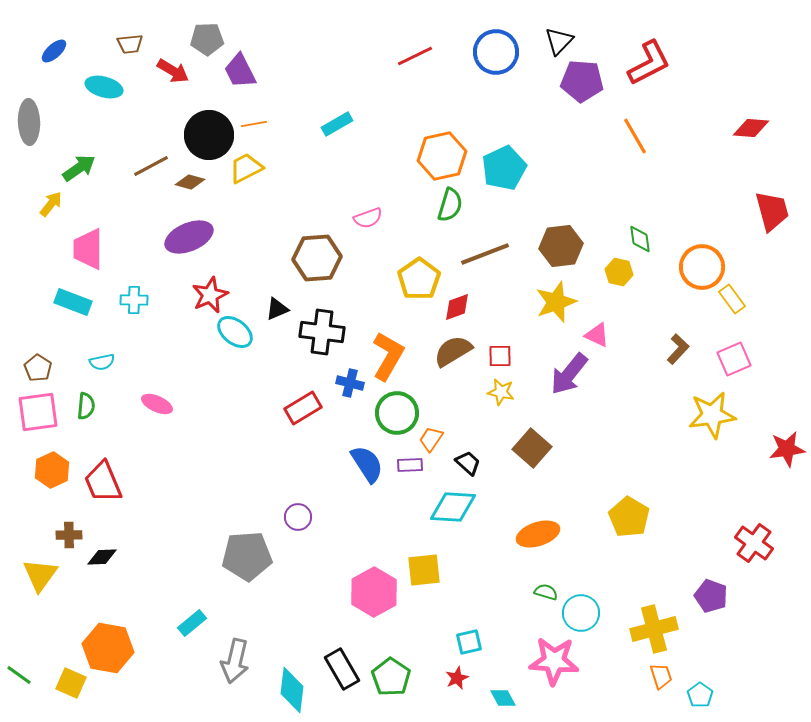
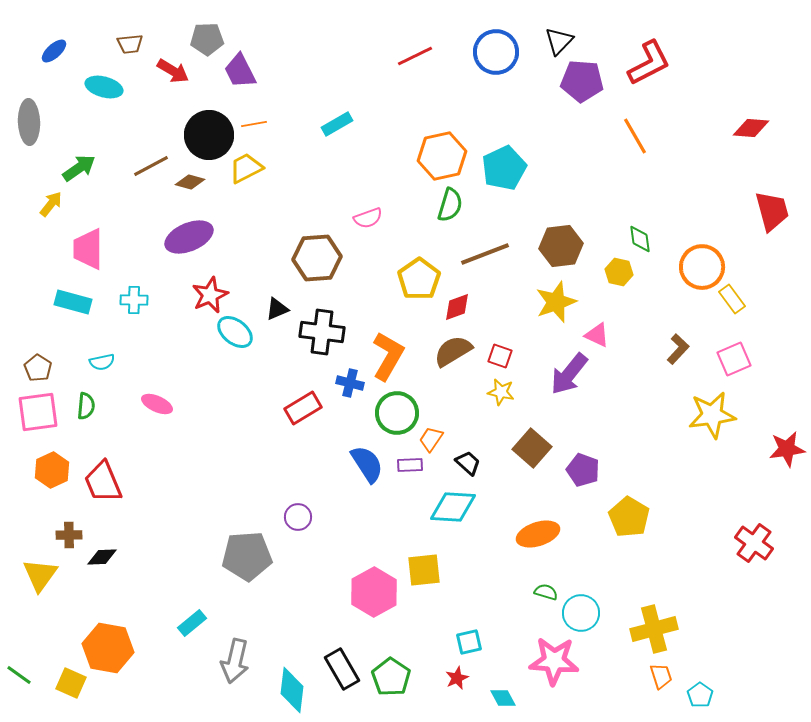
cyan rectangle at (73, 302): rotated 6 degrees counterclockwise
red square at (500, 356): rotated 20 degrees clockwise
purple pentagon at (711, 596): moved 128 px left, 126 px up
